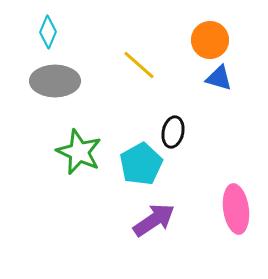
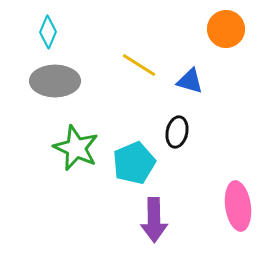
orange circle: moved 16 px right, 11 px up
yellow line: rotated 9 degrees counterclockwise
blue triangle: moved 29 px left, 3 px down
black ellipse: moved 4 px right
green star: moved 3 px left, 4 px up
cyan pentagon: moved 7 px left, 1 px up; rotated 6 degrees clockwise
pink ellipse: moved 2 px right, 3 px up
purple arrow: rotated 123 degrees clockwise
